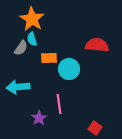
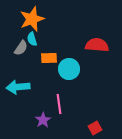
orange star: rotated 20 degrees clockwise
purple star: moved 4 px right, 2 px down
red square: rotated 24 degrees clockwise
